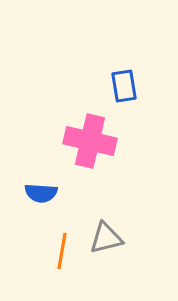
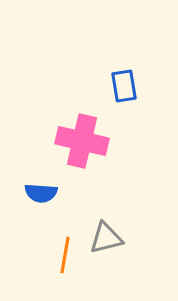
pink cross: moved 8 px left
orange line: moved 3 px right, 4 px down
